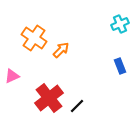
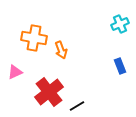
orange cross: rotated 25 degrees counterclockwise
orange arrow: rotated 114 degrees clockwise
pink triangle: moved 3 px right, 4 px up
red cross: moved 6 px up
black line: rotated 14 degrees clockwise
